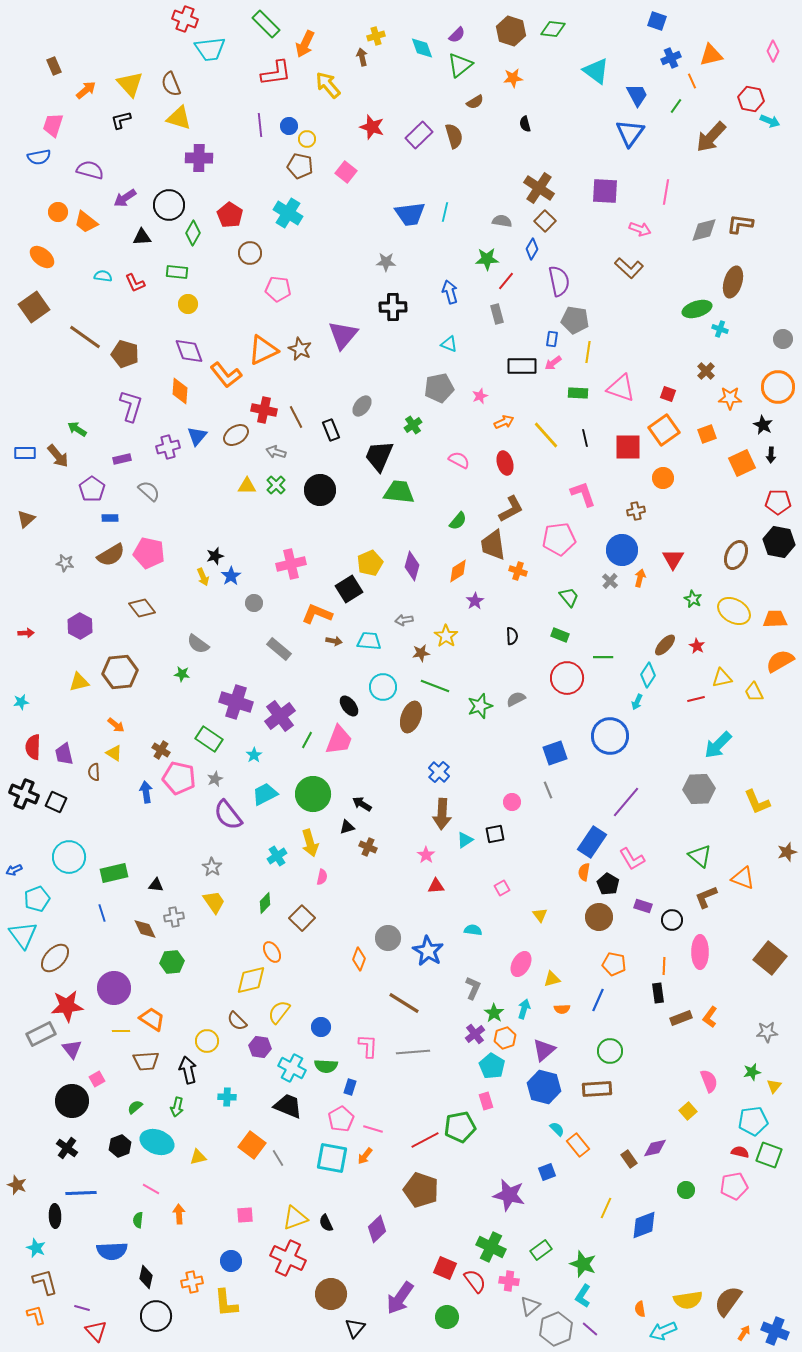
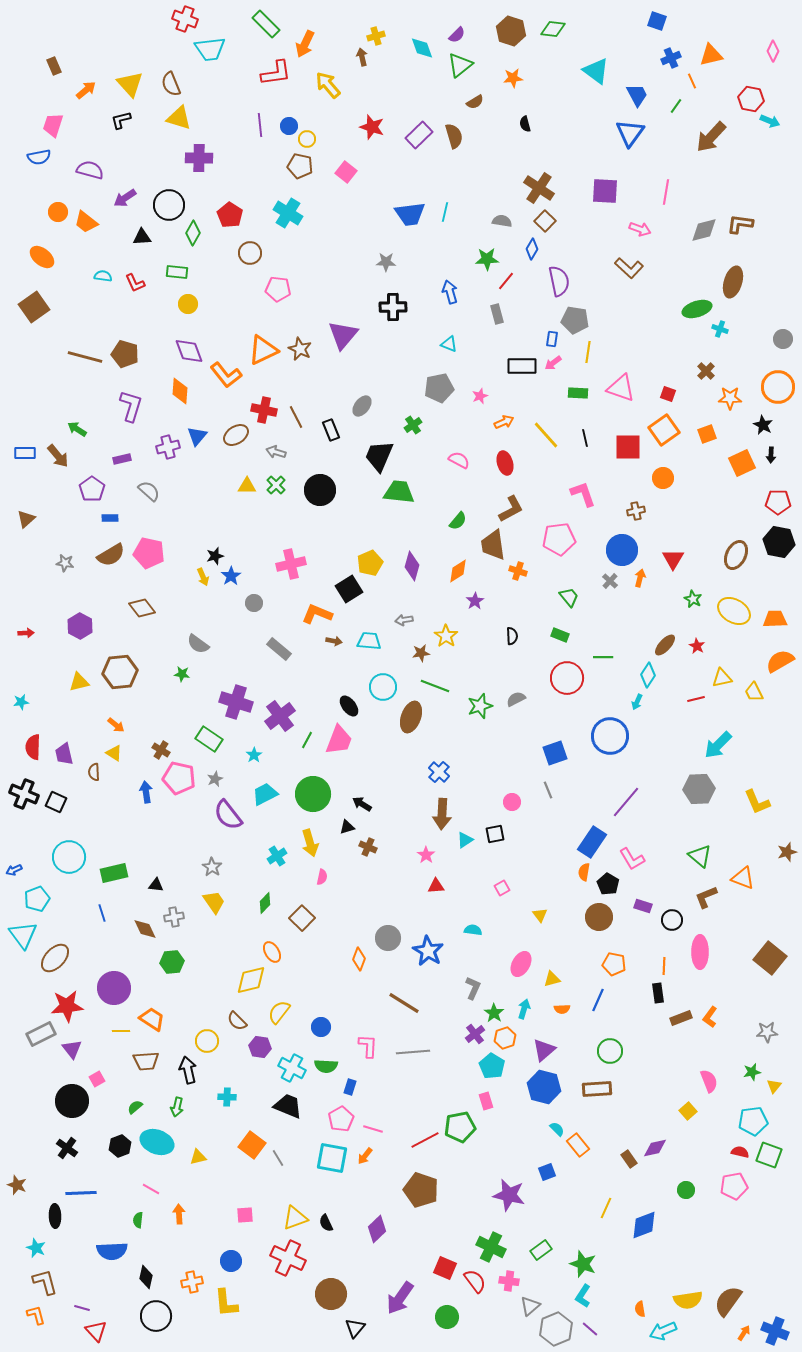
brown line at (85, 337): moved 20 px down; rotated 20 degrees counterclockwise
